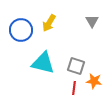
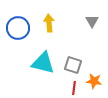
yellow arrow: rotated 144 degrees clockwise
blue circle: moved 3 px left, 2 px up
gray square: moved 3 px left, 1 px up
